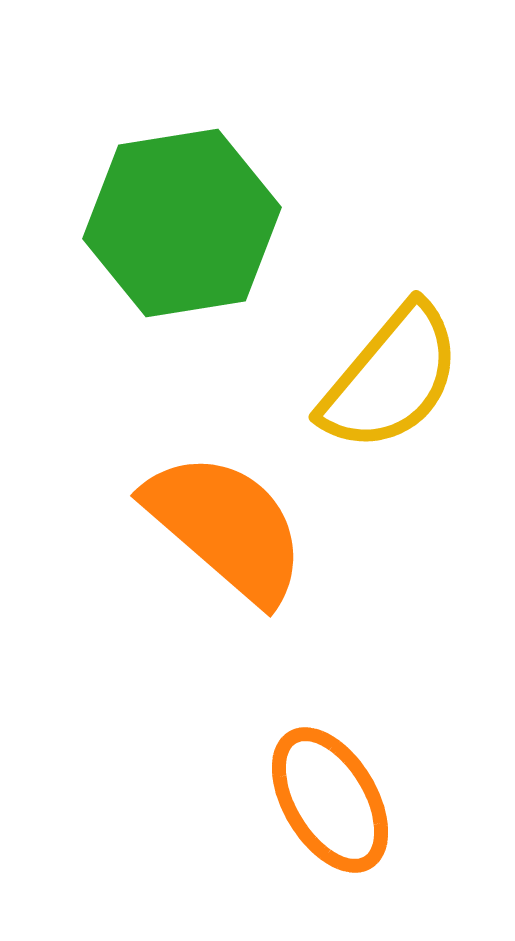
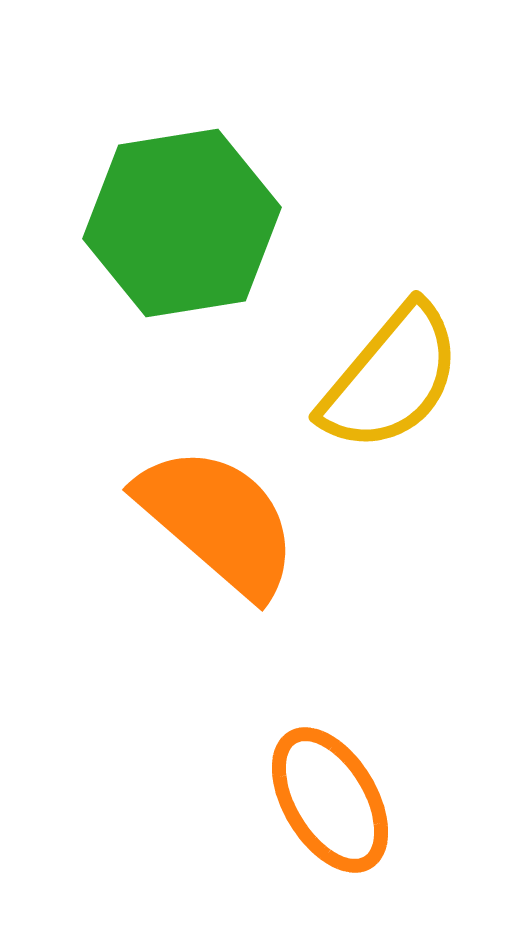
orange semicircle: moved 8 px left, 6 px up
